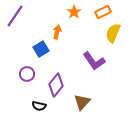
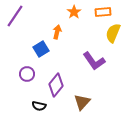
orange rectangle: rotated 21 degrees clockwise
